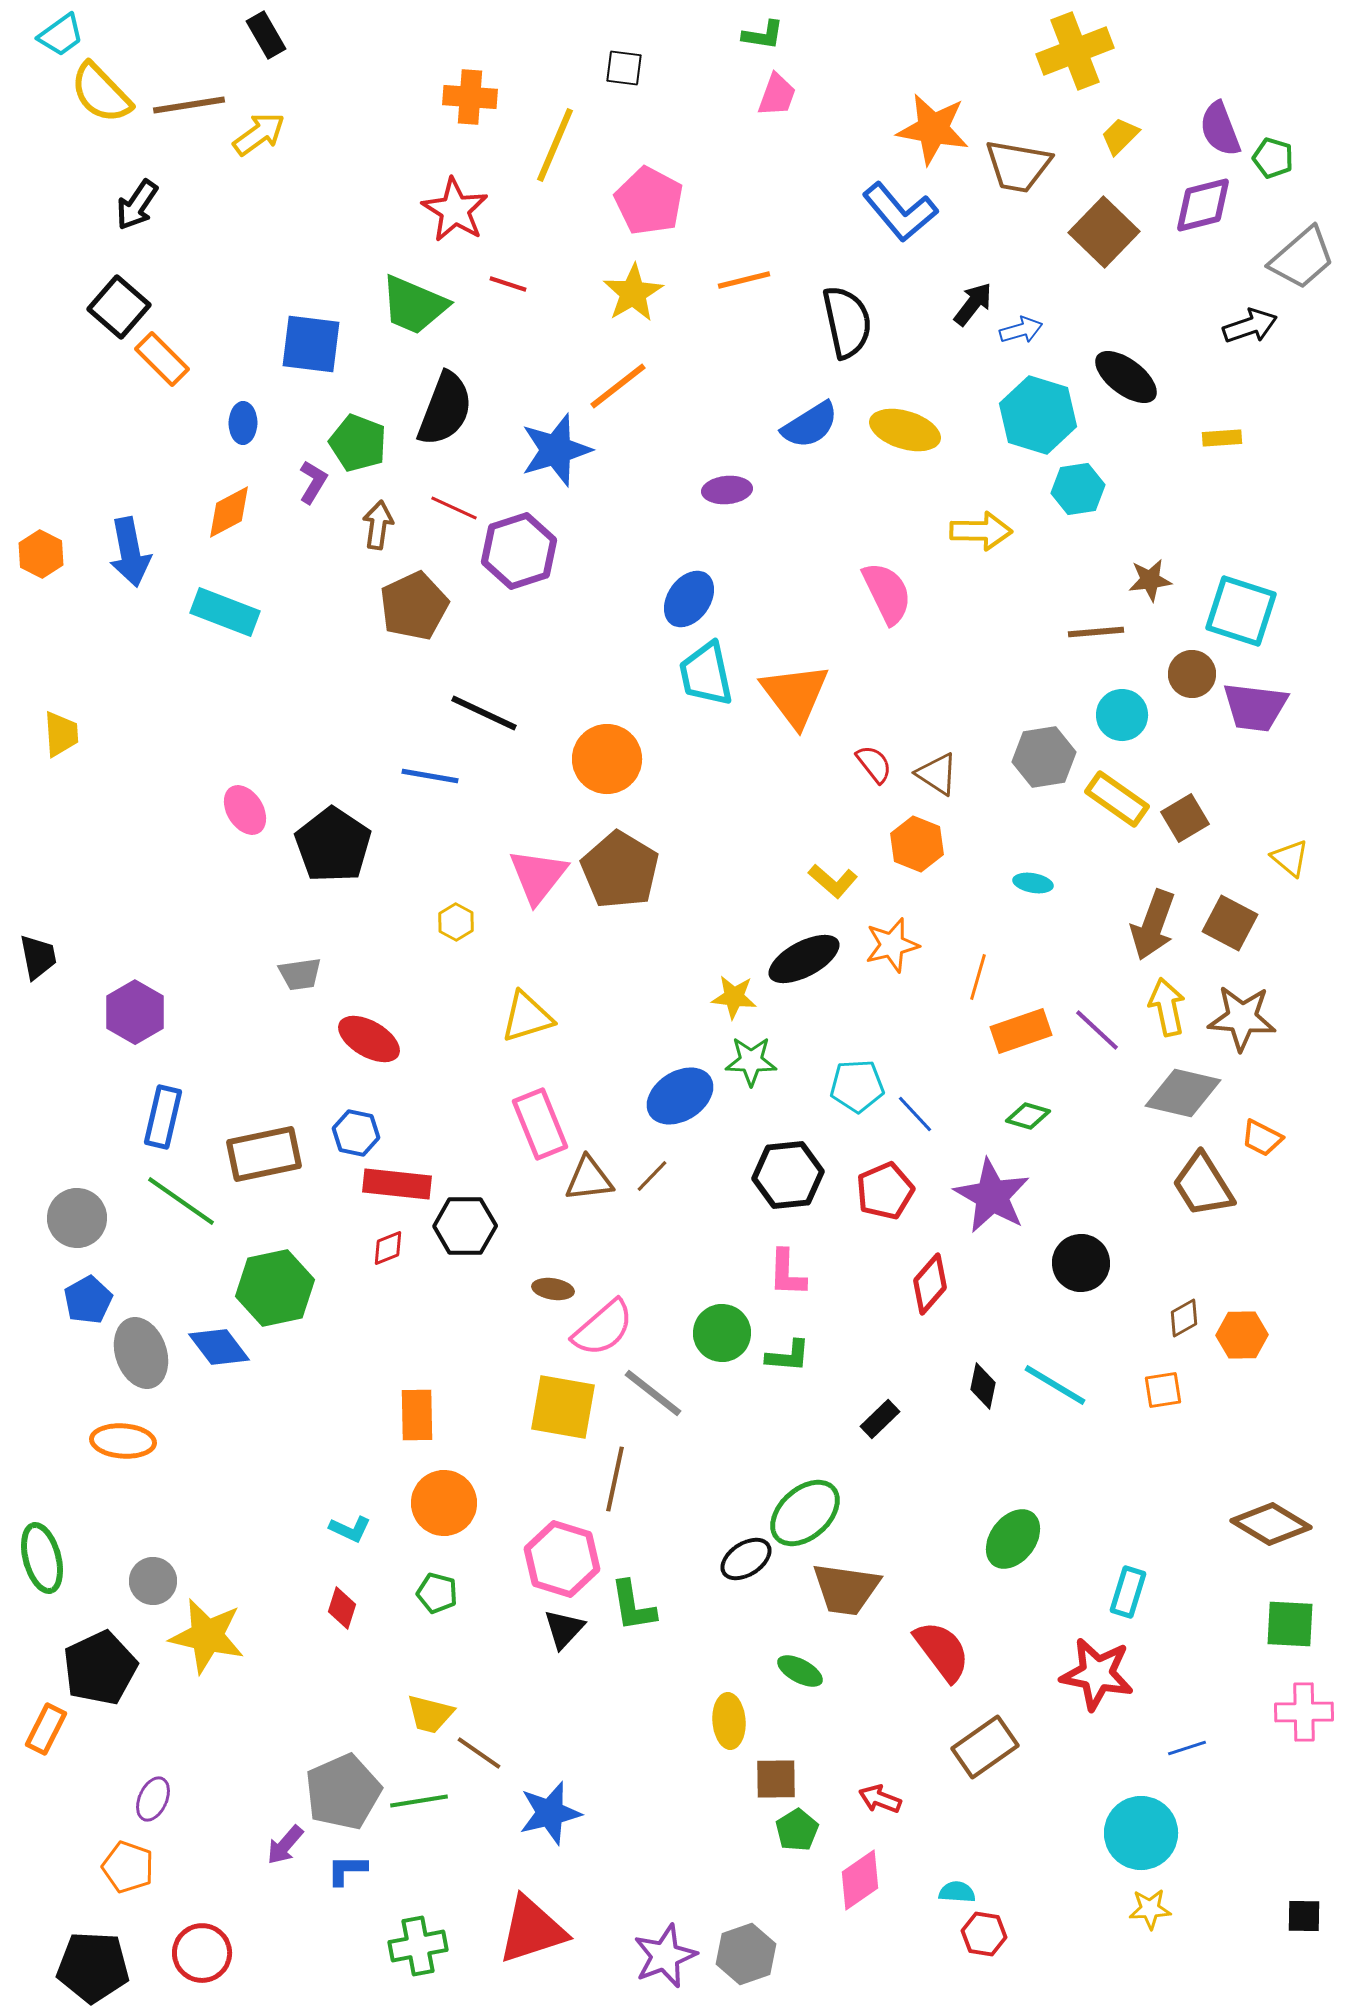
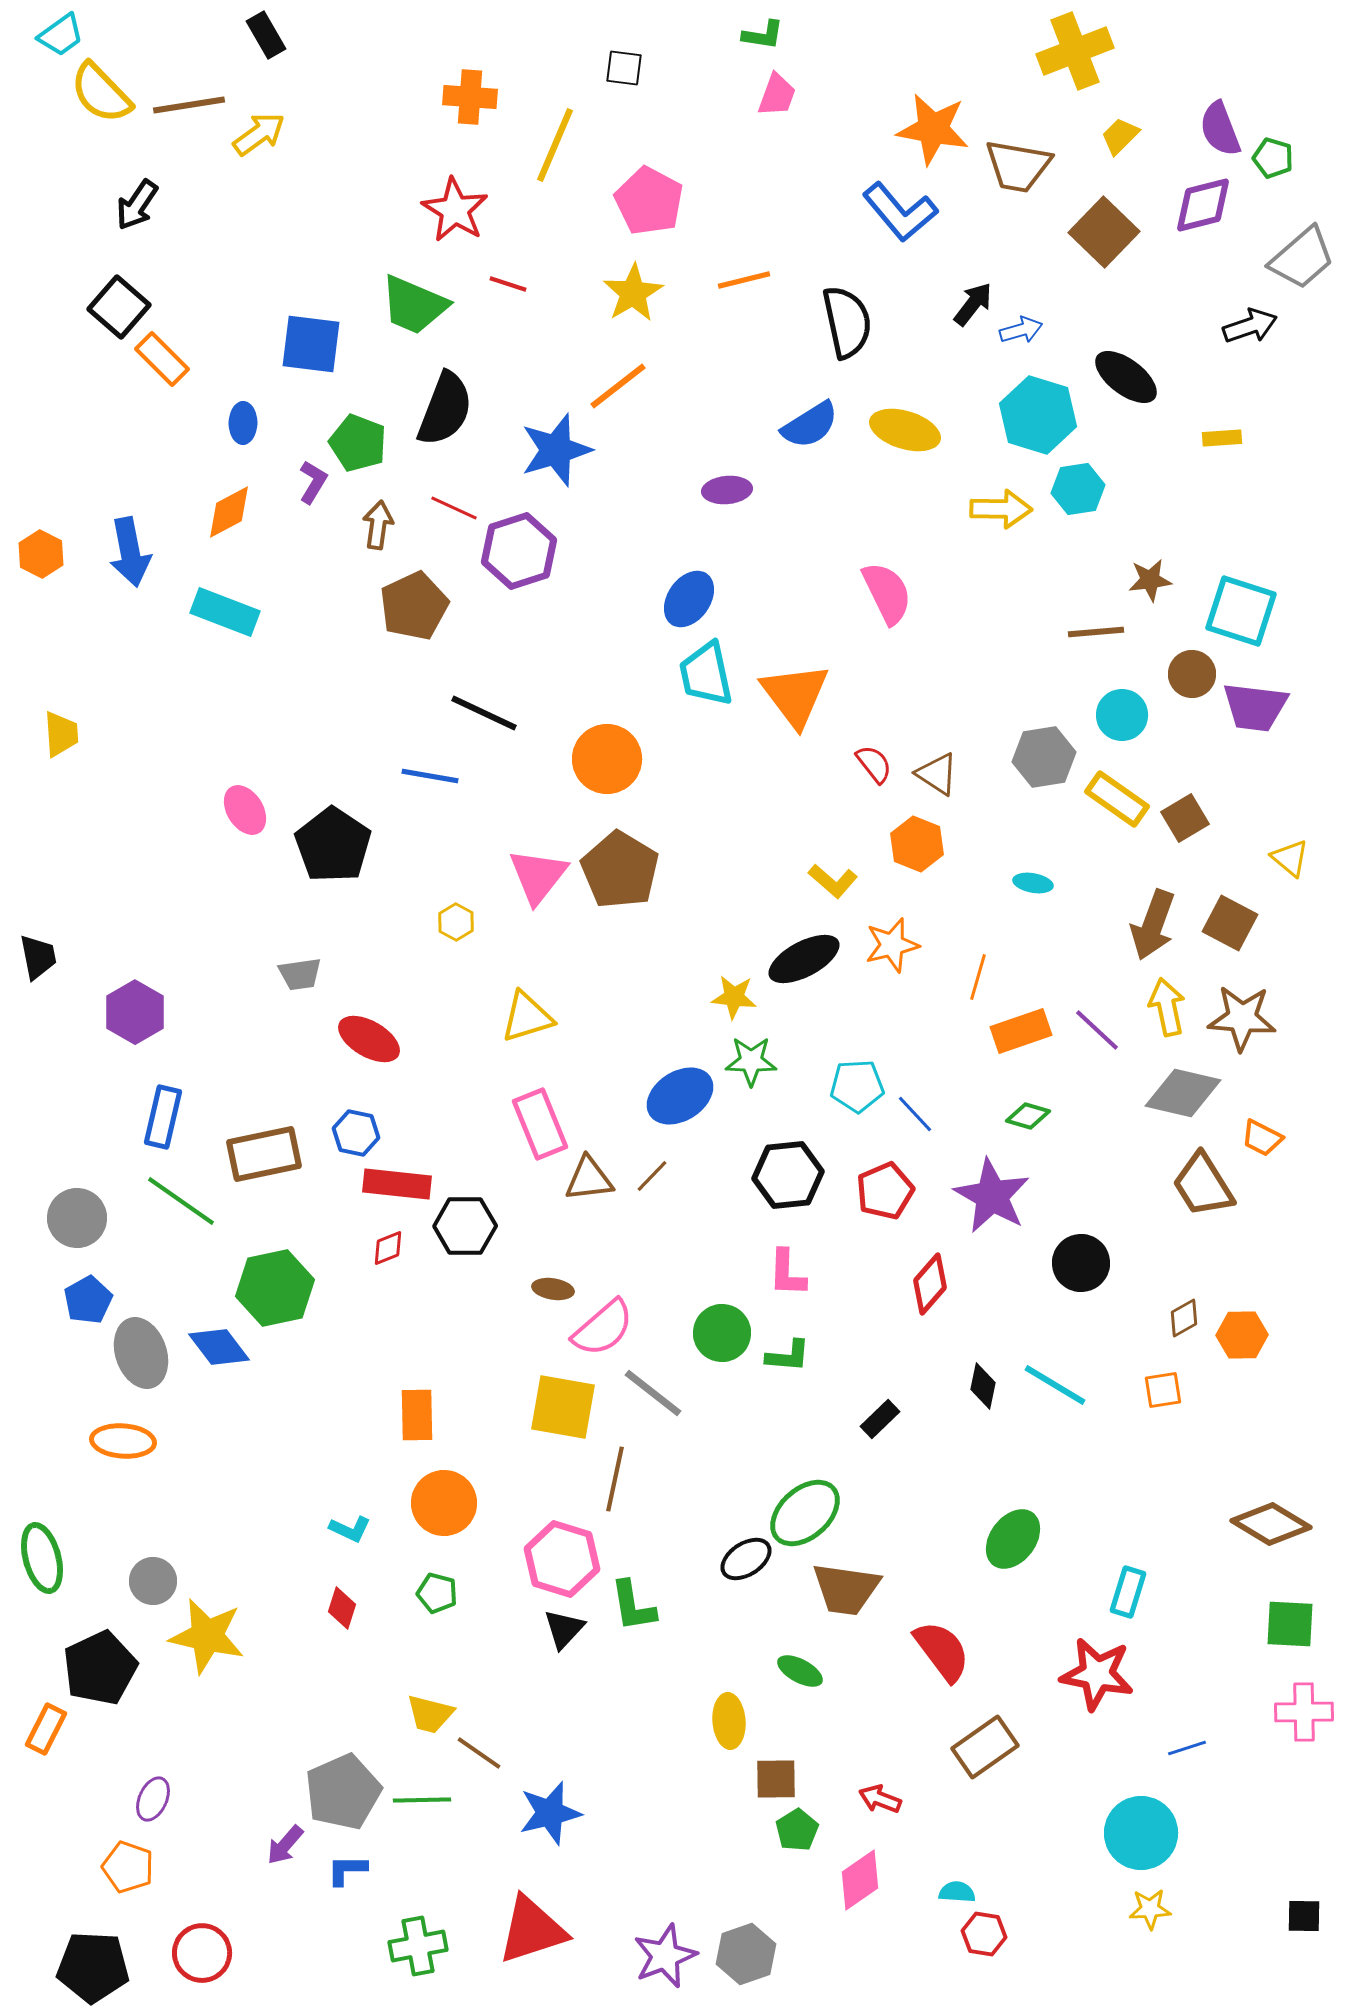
yellow arrow at (981, 531): moved 20 px right, 22 px up
green line at (419, 1801): moved 3 px right, 1 px up; rotated 8 degrees clockwise
